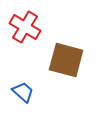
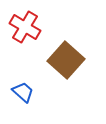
brown square: rotated 27 degrees clockwise
